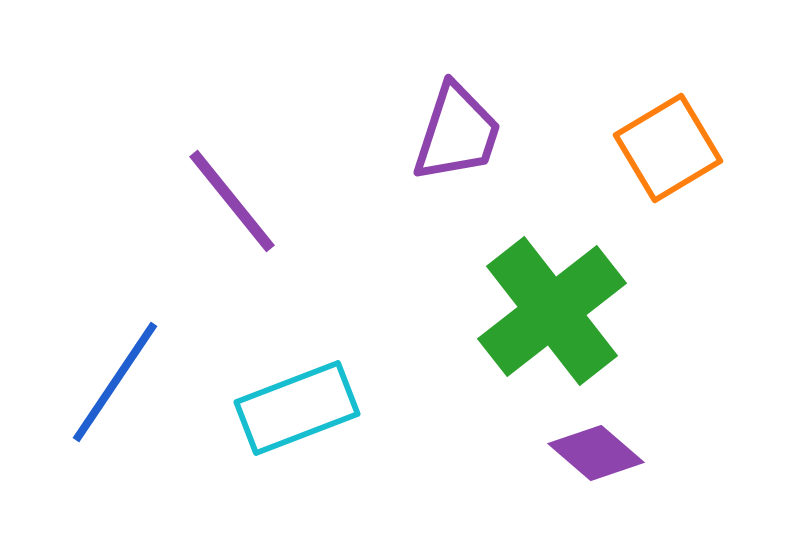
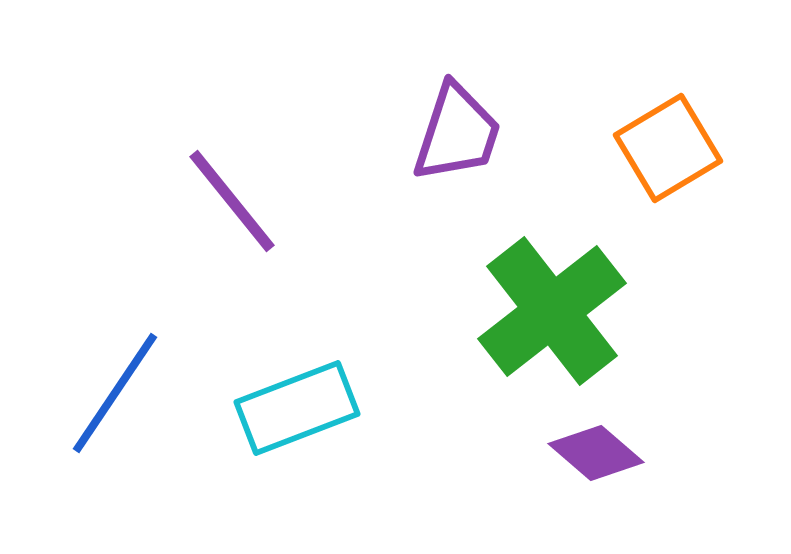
blue line: moved 11 px down
